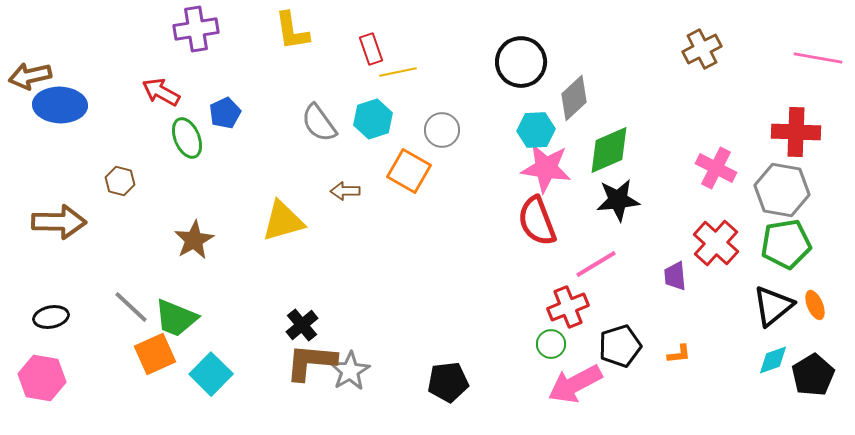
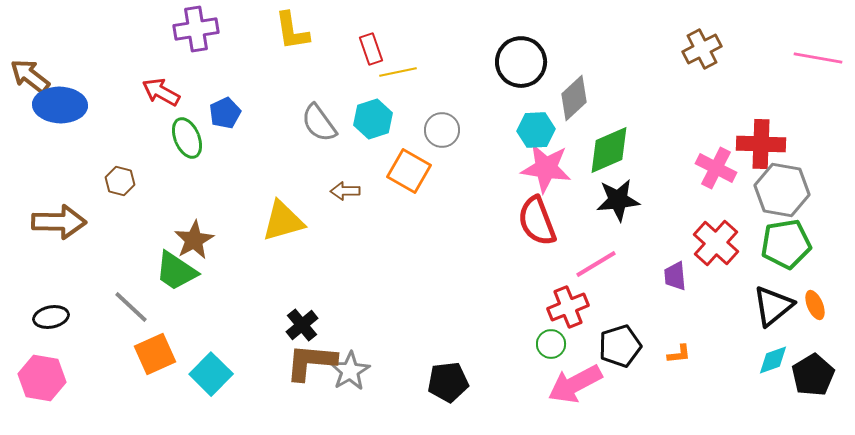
brown arrow at (30, 76): rotated 51 degrees clockwise
red cross at (796, 132): moved 35 px left, 12 px down
green trapezoid at (176, 318): moved 47 px up; rotated 12 degrees clockwise
